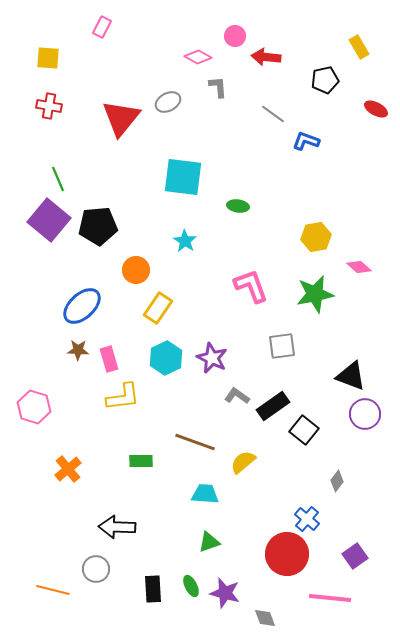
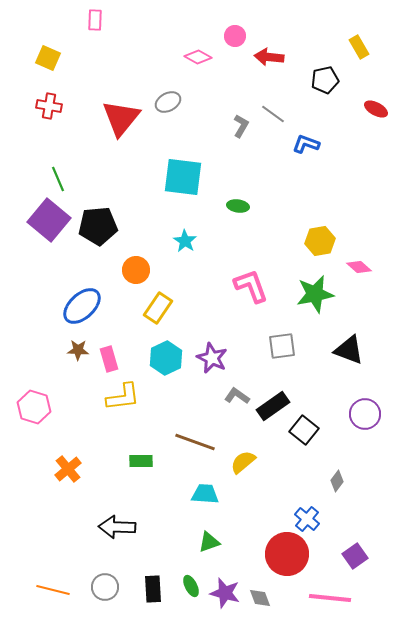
pink rectangle at (102, 27): moved 7 px left, 7 px up; rotated 25 degrees counterclockwise
red arrow at (266, 57): moved 3 px right
yellow square at (48, 58): rotated 20 degrees clockwise
gray L-shape at (218, 87): moved 23 px right, 39 px down; rotated 35 degrees clockwise
blue L-shape at (306, 141): moved 3 px down
yellow hexagon at (316, 237): moved 4 px right, 4 px down
black triangle at (351, 376): moved 2 px left, 26 px up
gray circle at (96, 569): moved 9 px right, 18 px down
gray diamond at (265, 618): moved 5 px left, 20 px up
